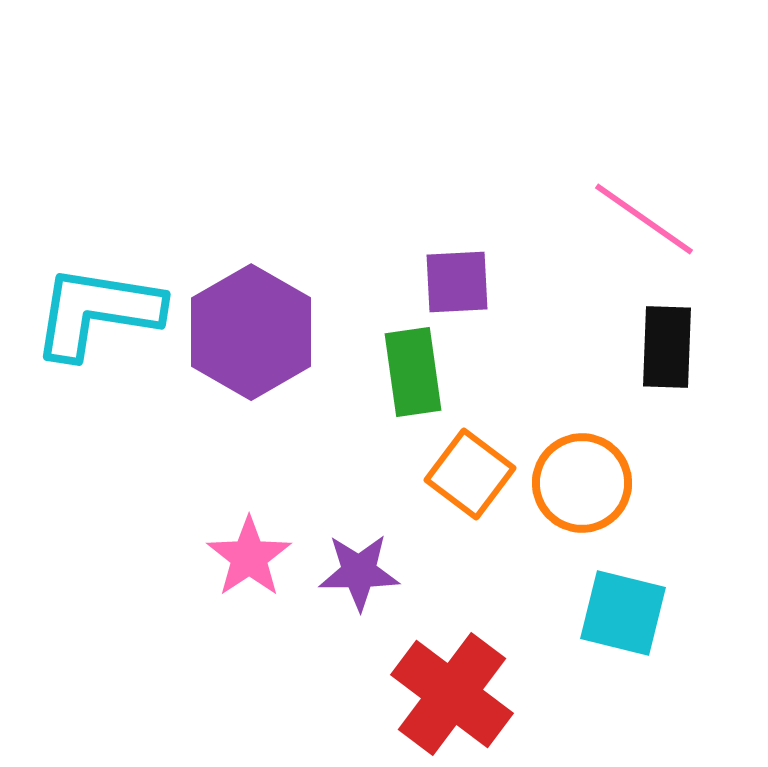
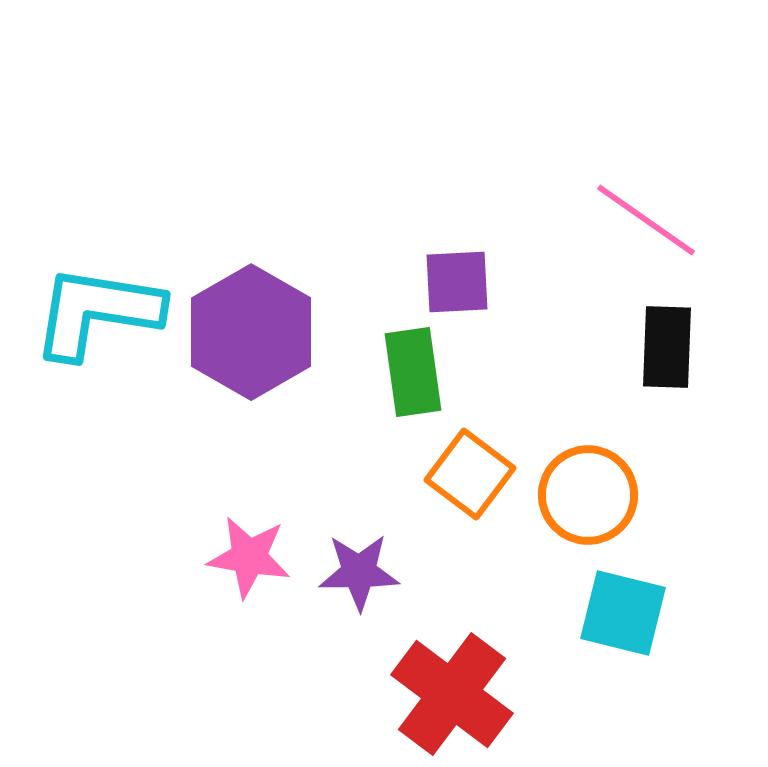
pink line: moved 2 px right, 1 px down
orange circle: moved 6 px right, 12 px down
pink star: rotated 28 degrees counterclockwise
